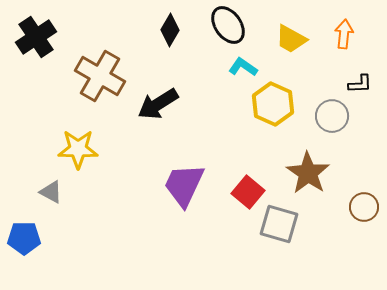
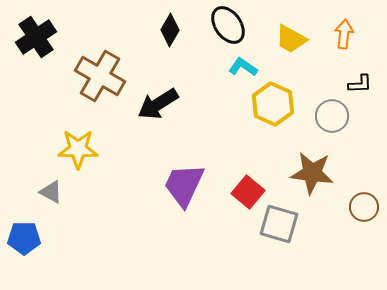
brown star: moved 4 px right; rotated 27 degrees counterclockwise
